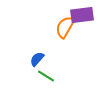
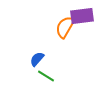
purple rectangle: moved 1 px down
